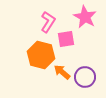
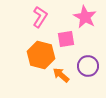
pink L-shape: moved 8 px left, 5 px up
orange arrow: moved 1 px left, 3 px down
purple circle: moved 3 px right, 11 px up
